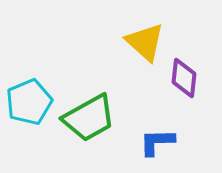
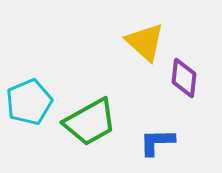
green trapezoid: moved 1 px right, 4 px down
